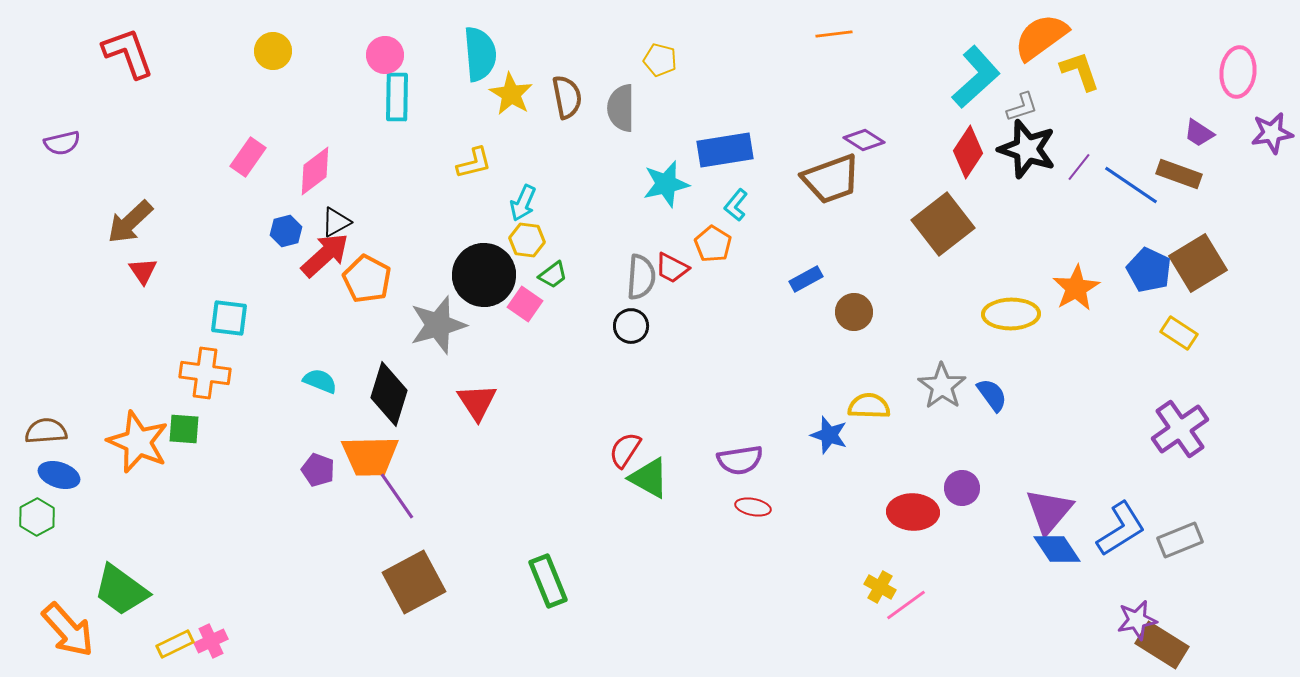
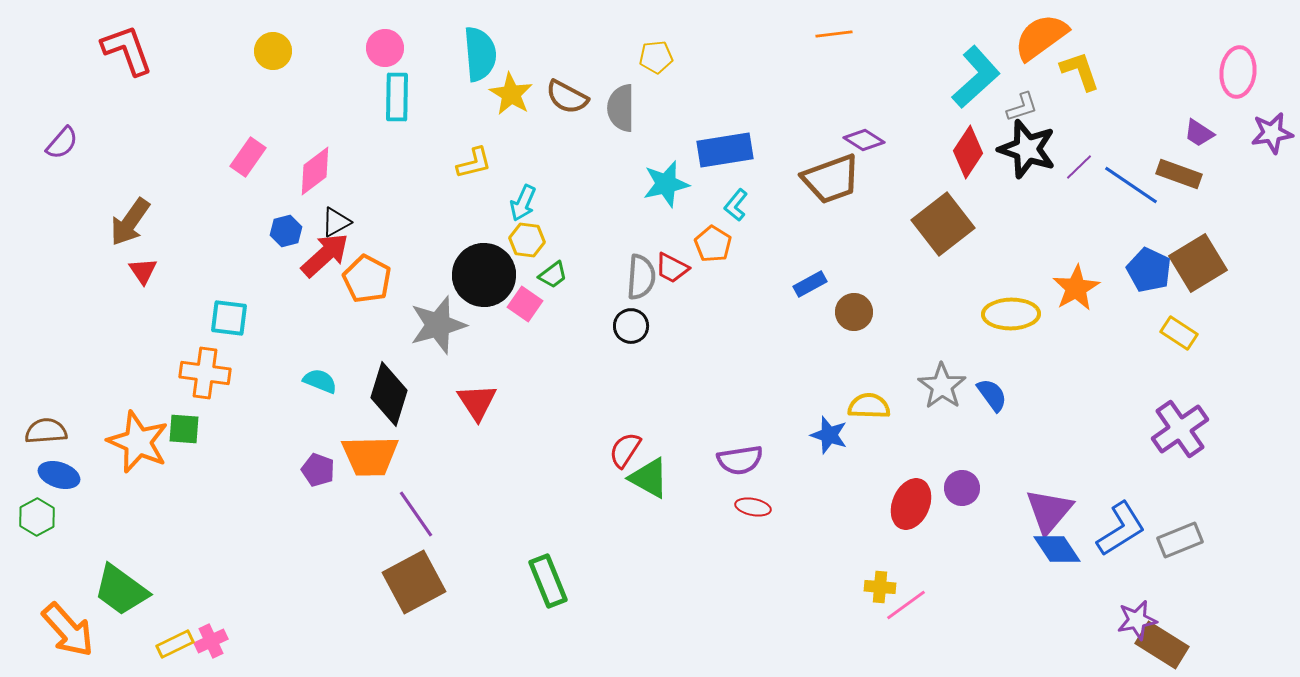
red L-shape at (128, 53): moved 1 px left, 3 px up
pink circle at (385, 55): moved 7 px up
yellow pentagon at (660, 60): moved 4 px left, 3 px up; rotated 20 degrees counterclockwise
brown semicircle at (567, 97): rotated 129 degrees clockwise
purple semicircle at (62, 143): rotated 36 degrees counterclockwise
purple line at (1079, 167): rotated 8 degrees clockwise
brown arrow at (130, 222): rotated 12 degrees counterclockwise
blue rectangle at (806, 279): moved 4 px right, 5 px down
purple line at (397, 496): moved 19 px right, 18 px down
red ellipse at (913, 512): moved 2 px left, 8 px up; rotated 69 degrees counterclockwise
yellow cross at (880, 587): rotated 24 degrees counterclockwise
